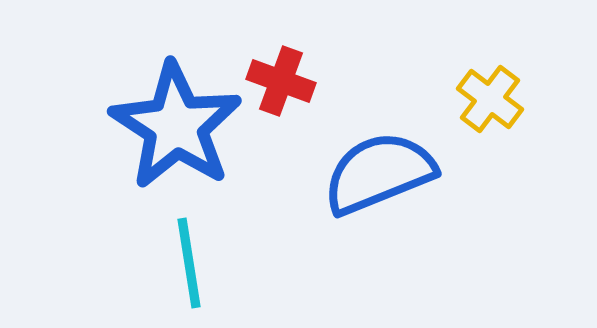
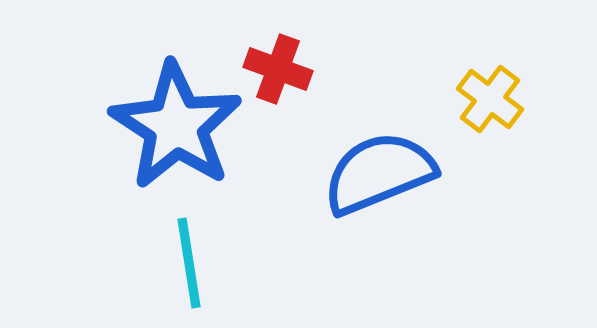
red cross: moved 3 px left, 12 px up
